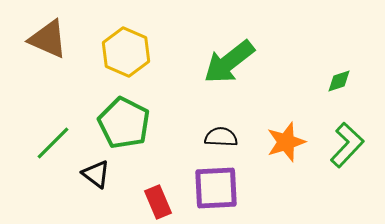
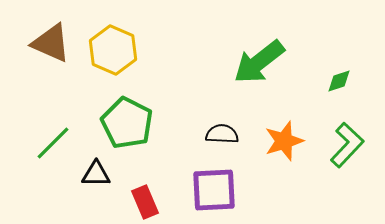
brown triangle: moved 3 px right, 4 px down
yellow hexagon: moved 13 px left, 2 px up
green arrow: moved 30 px right
green pentagon: moved 3 px right
black semicircle: moved 1 px right, 3 px up
orange star: moved 2 px left, 1 px up
black triangle: rotated 36 degrees counterclockwise
purple square: moved 2 px left, 2 px down
red rectangle: moved 13 px left
